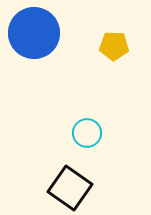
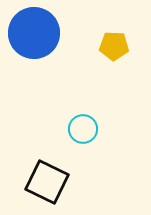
cyan circle: moved 4 px left, 4 px up
black square: moved 23 px left, 6 px up; rotated 9 degrees counterclockwise
